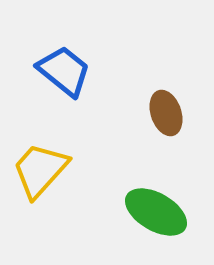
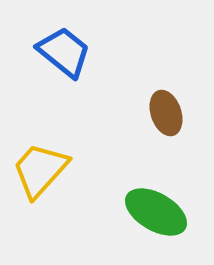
blue trapezoid: moved 19 px up
